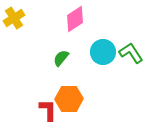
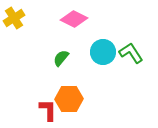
pink diamond: moved 1 px left; rotated 60 degrees clockwise
